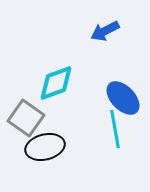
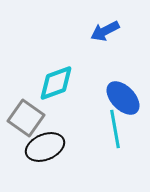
black ellipse: rotated 9 degrees counterclockwise
